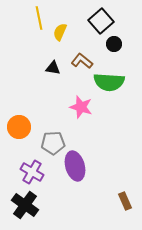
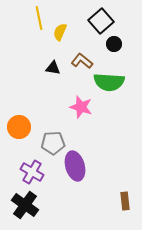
brown rectangle: rotated 18 degrees clockwise
